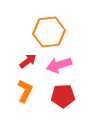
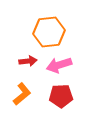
red arrow: rotated 30 degrees clockwise
orange L-shape: moved 3 px left, 3 px down; rotated 25 degrees clockwise
red pentagon: moved 2 px left
